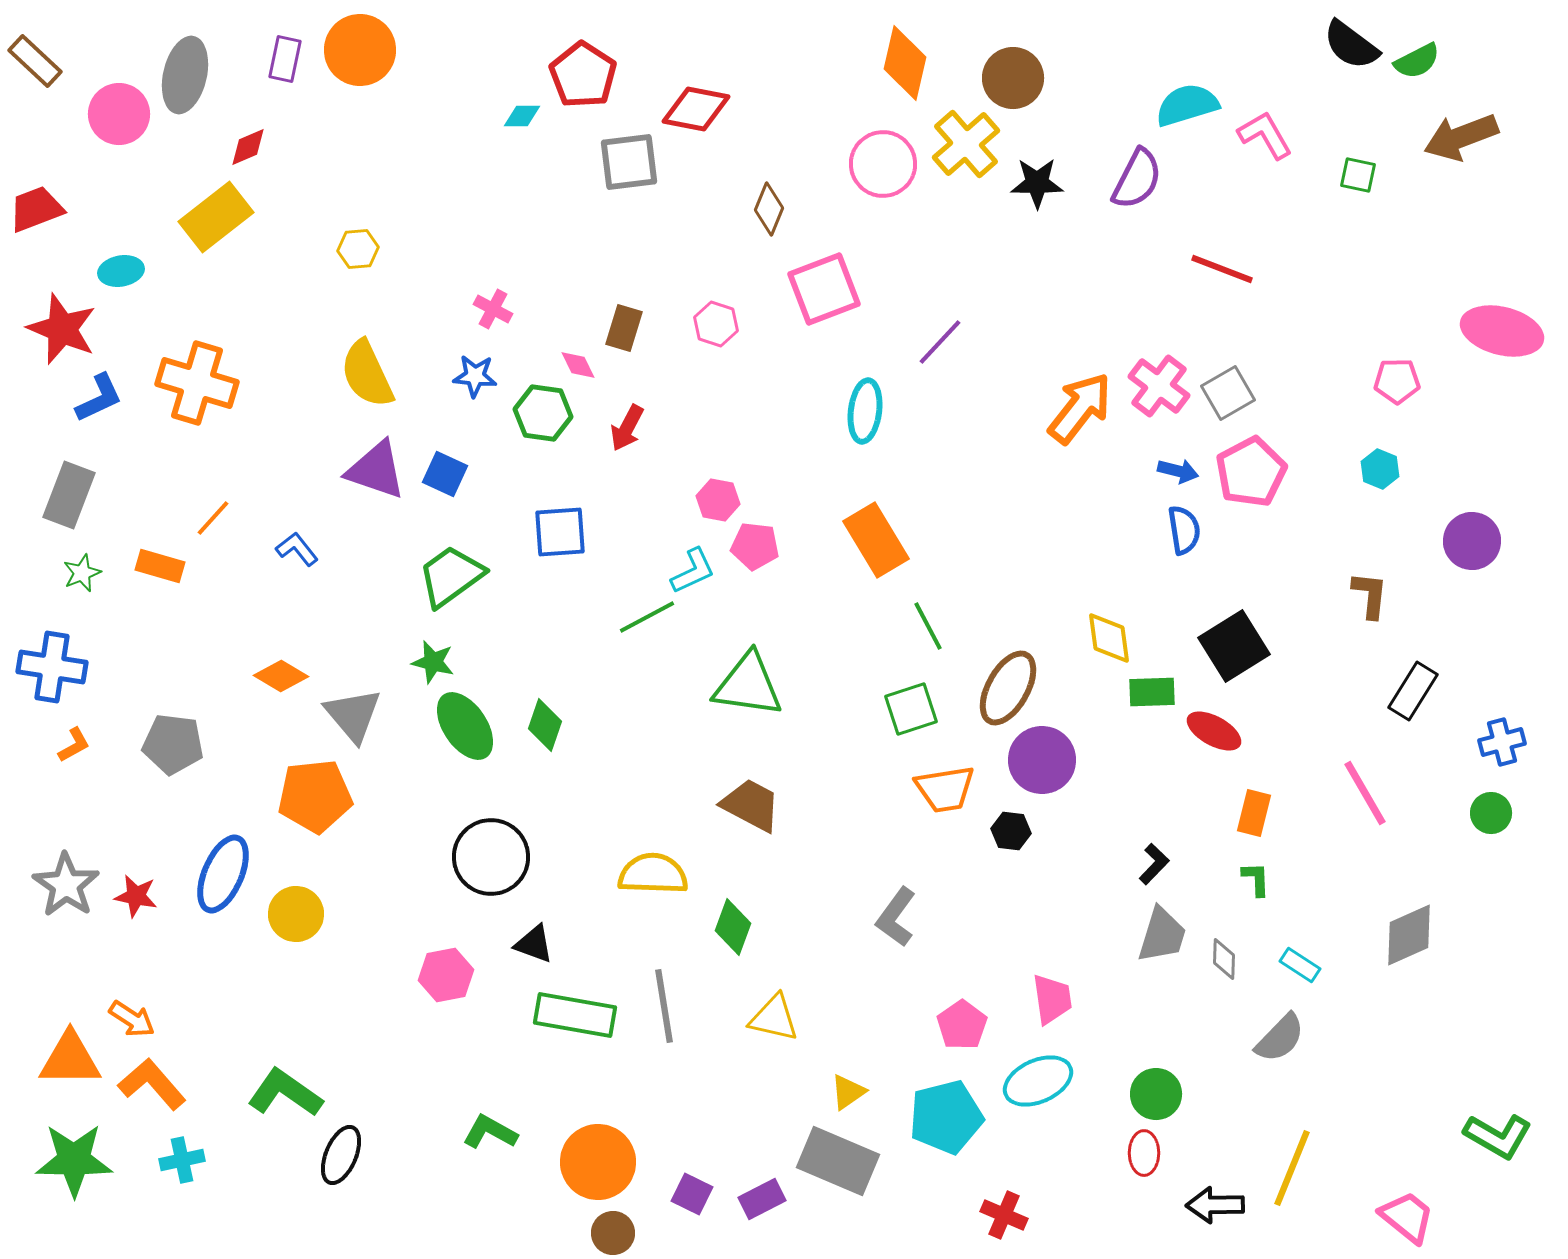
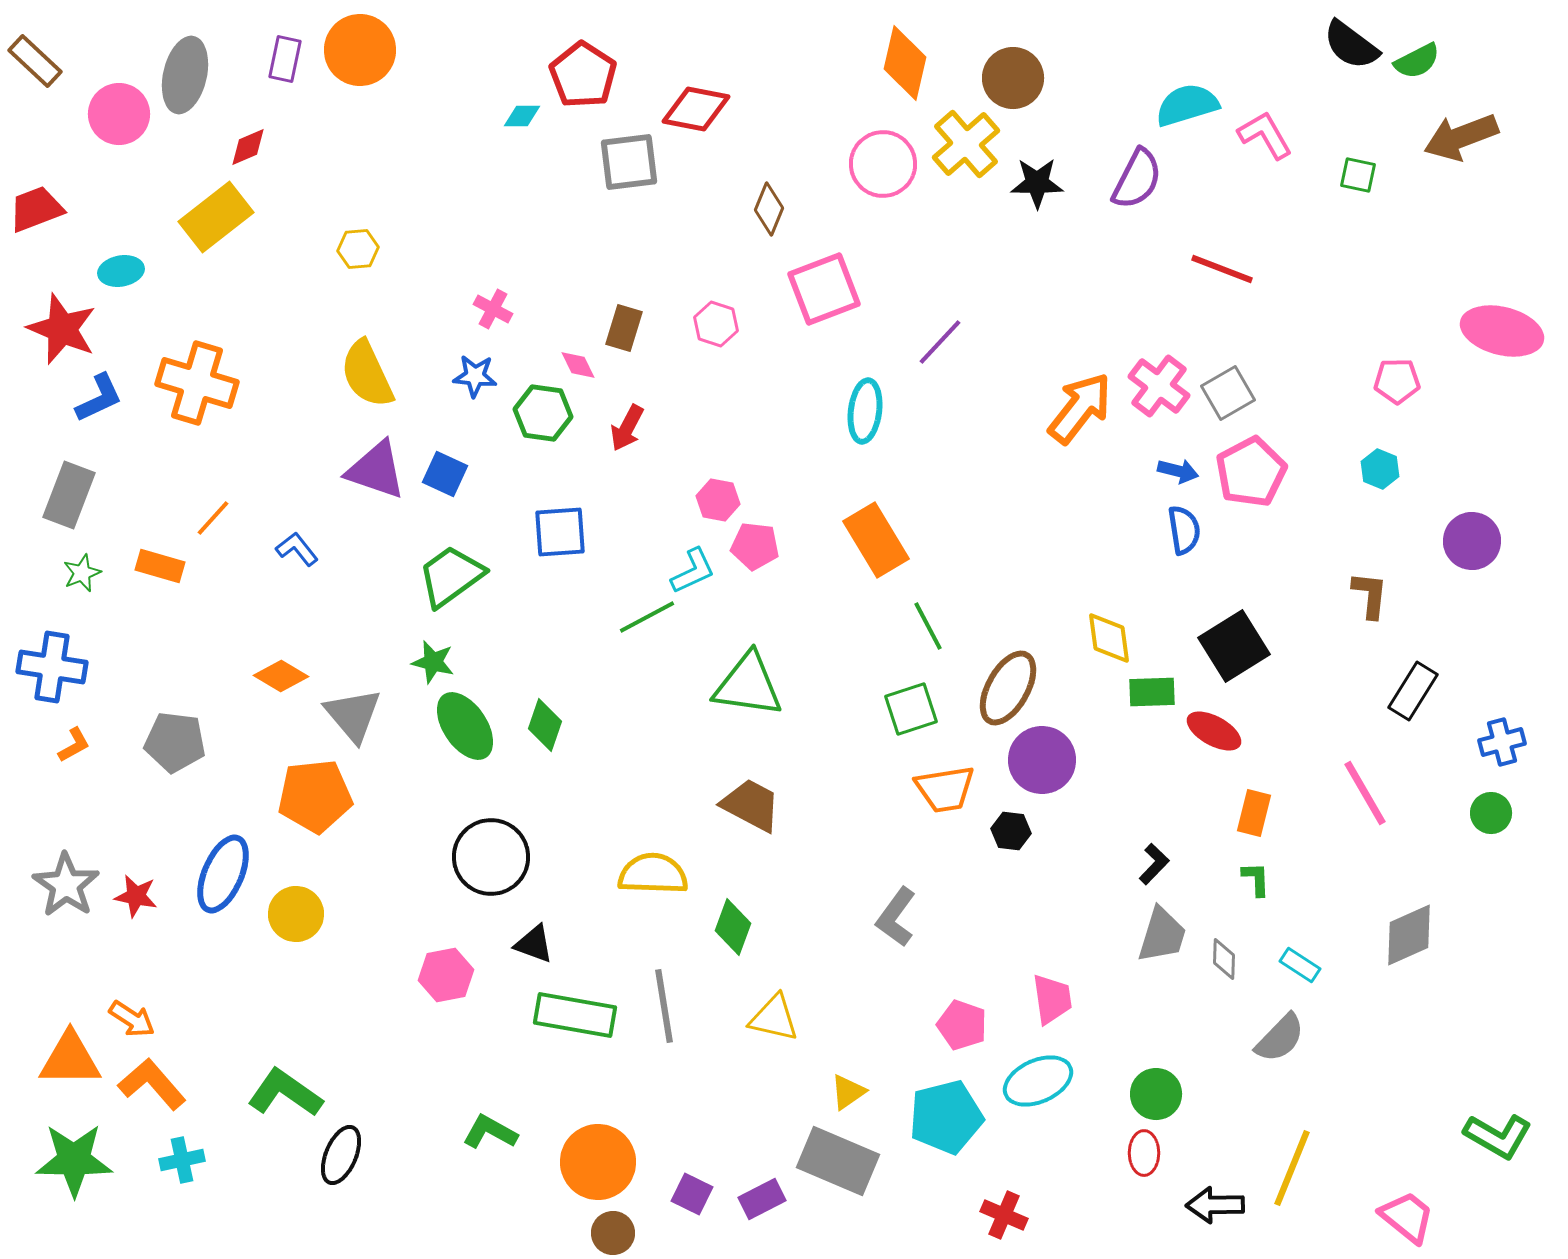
gray pentagon at (173, 744): moved 2 px right, 2 px up
pink pentagon at (962, 1025): rotated 18 degrees counterclockwise
